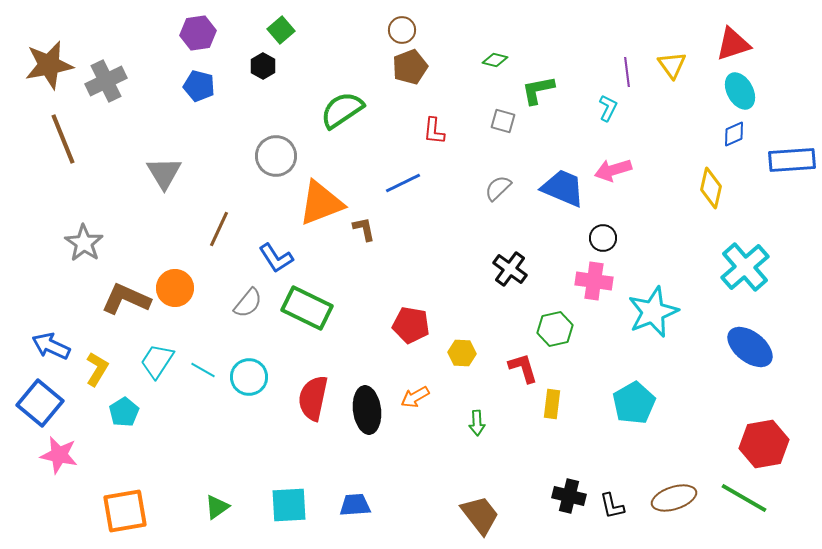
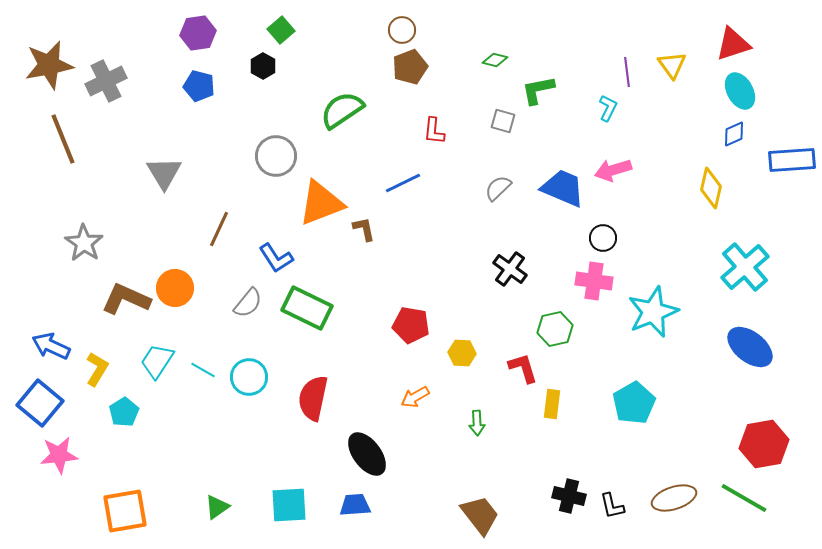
black ellipse at (367, 410): moved 44 px down; rotated 30 degrees counterclockwise
pink star at (59, 455): rotated 18 degrees counterclockwise
